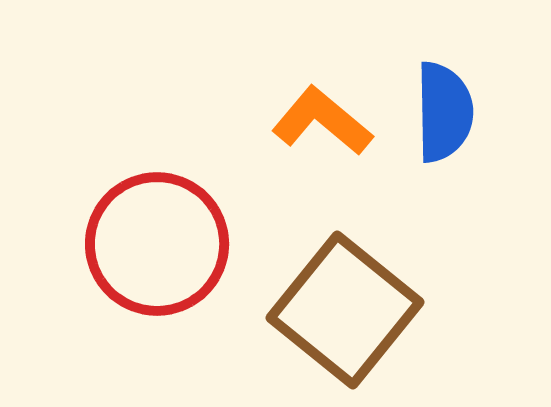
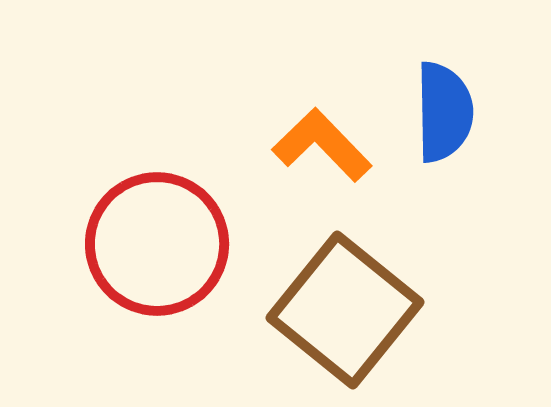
orange L-shape: moved 24 px down; rotated 6 degrees clockwise
